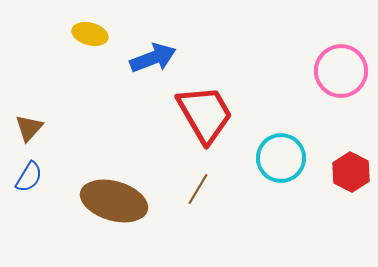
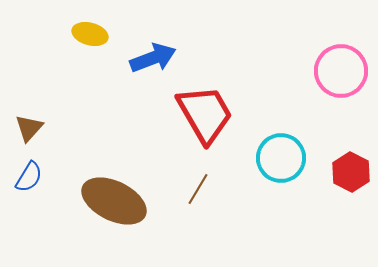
brown ellipse: rotated 10 degrees clockwise
